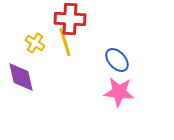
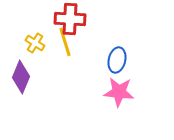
blue ellipse: rotated 55 degrees clockwise
purple diamond: rotated 36 degrees clockwise
